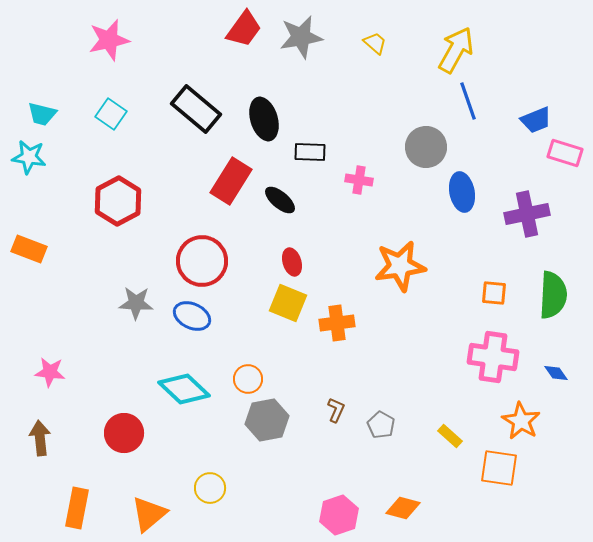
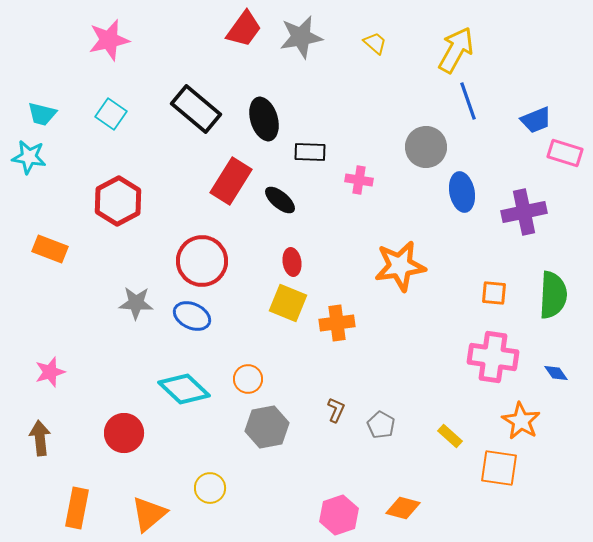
purple cross at (527, 214): moved 3 px left, 2 px up
orange rectangle at (29, 249): moved 21 px right
red ellipse at (292, 262): rotated 8 degrees clockwise
pink star at (50, 372): rotated 24 degrees counterclockwise
gray hexagon at (267, 420): moved 7 px down
